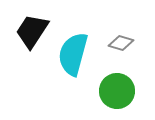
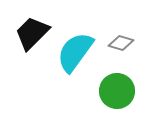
black trapezoid: moved 2 px down; rotated 12 degrees clockwise
cyan semicircle: moved 2 px right, 2 px up; rotated 21 degrees clockwise
